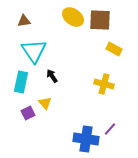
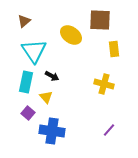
yellow ellipse: moved 2 px left, 18 px down
brown triangle: rotated 32 degrees counterclockwise
yellow rectangle: rotated 56 degrees clockwise
black arrow: rotated 152 degrees clockwise
cyan rectangle: moved 5 px right
yellow triangle: moved 1 px right, 6 px up
purple square: rotated 24 degrees counterclockwise
purple line: moved 1 px left, 1 px down
blue cross: moved 34 px left, 8 px up
